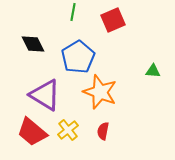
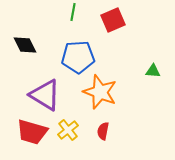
black diamond: moved 8 px left, 1 px down
blue pentagon: rotated 28 degrees clockwise
red trapezoid: rotated 24 degrees counterclockwise
